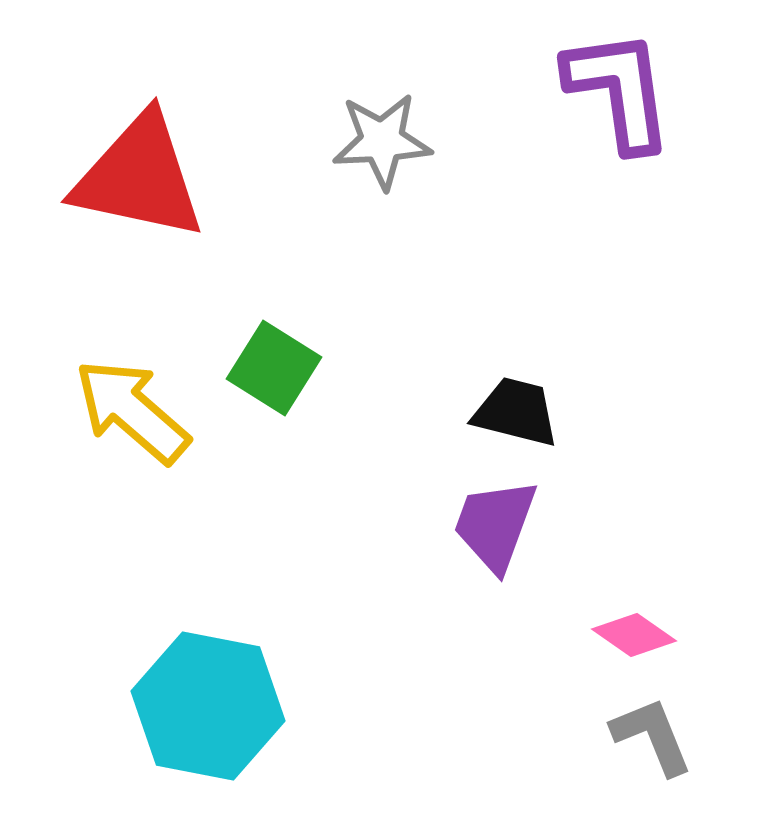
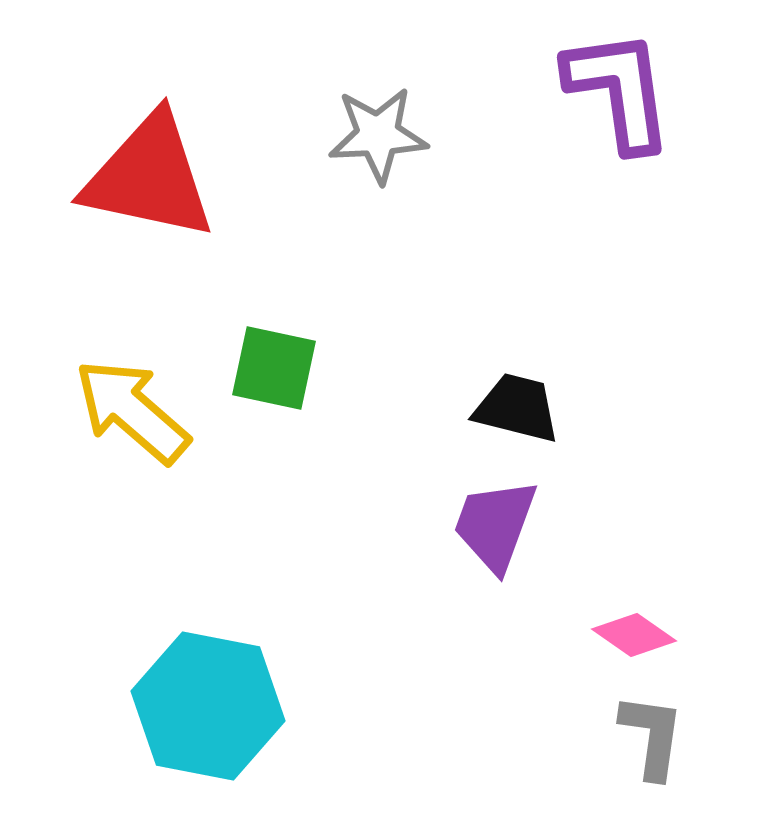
gray star: moved 4 px left, 6 px up
red triangle: moved 10 px right
green square: rotated 20 degrees counterclockwise
black trapezoid: moved 1 px right, 4 px up
gray L-shape: rotated 30 degrees clockwise
